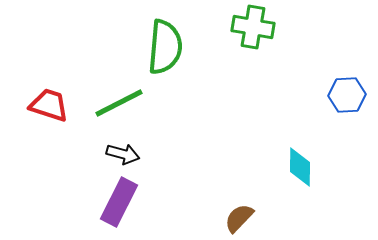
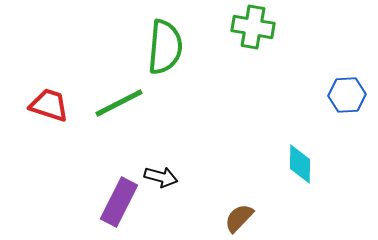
black arrow: moved 38 px right, 23 px down
cyan diamond: moved 3 px up
